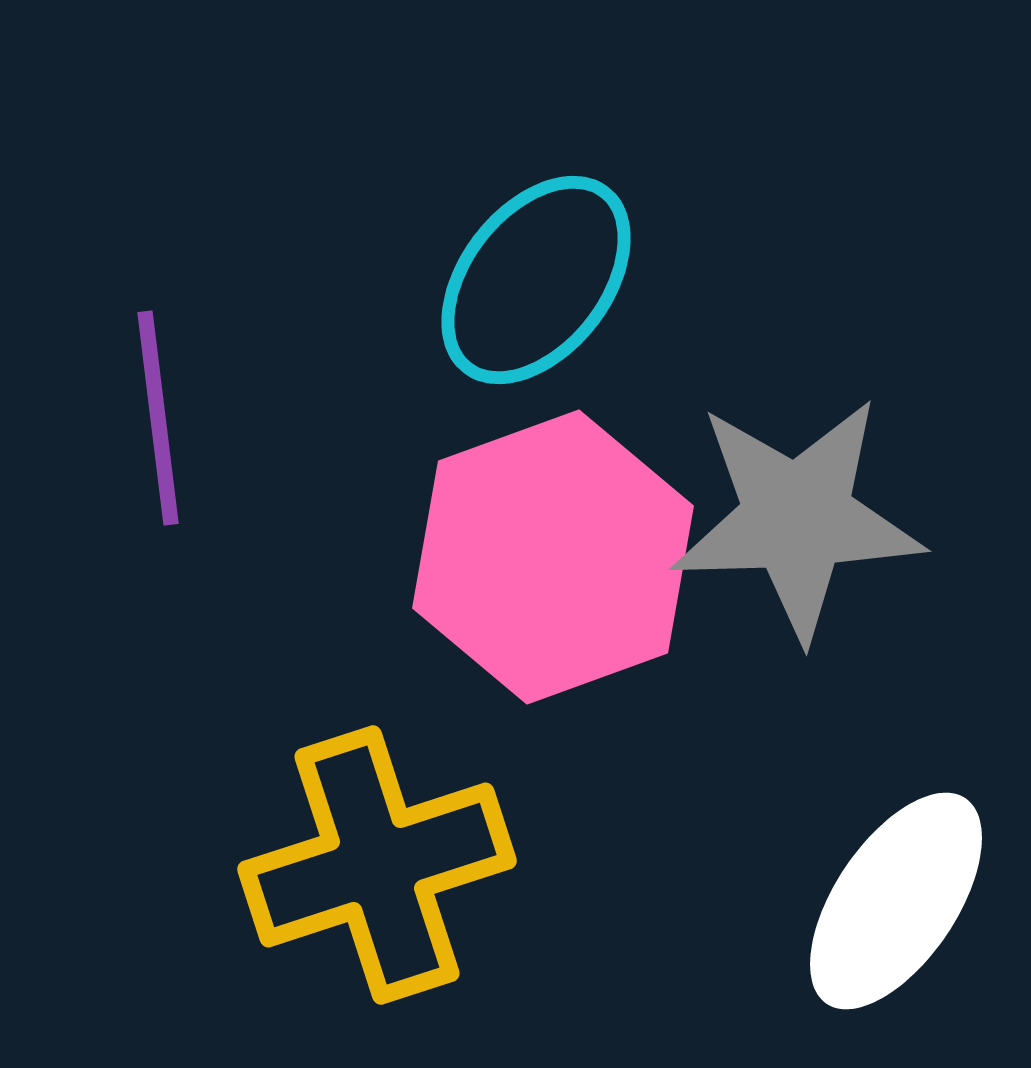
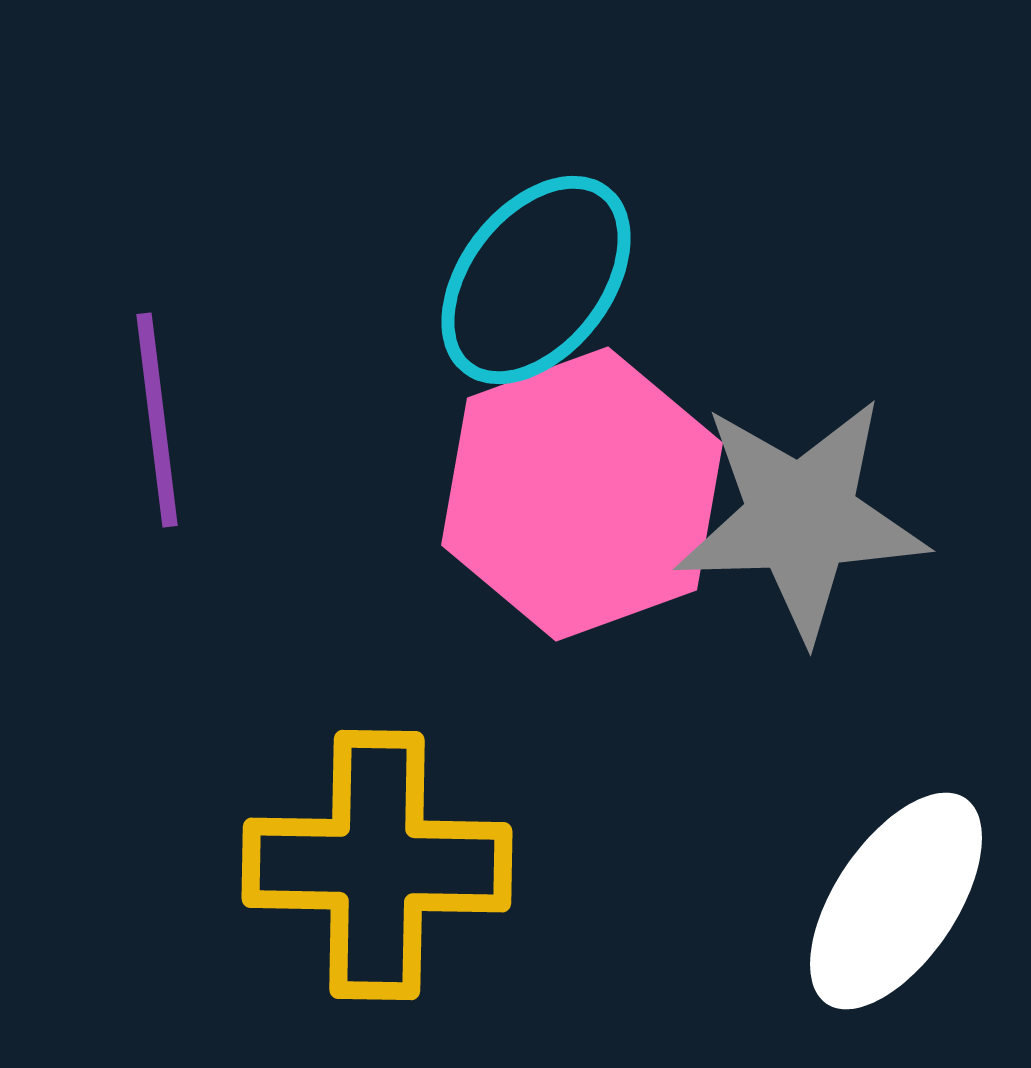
purple line: moved 1 px left, 2 px down
gray star: moved 4 px right
pink hexagon: moved 29 px right, 63 px up
yellow cross: rotated 19 degrees clockwise
